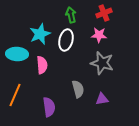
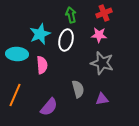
purple semicircle: rotated 48 degrees clockwise
